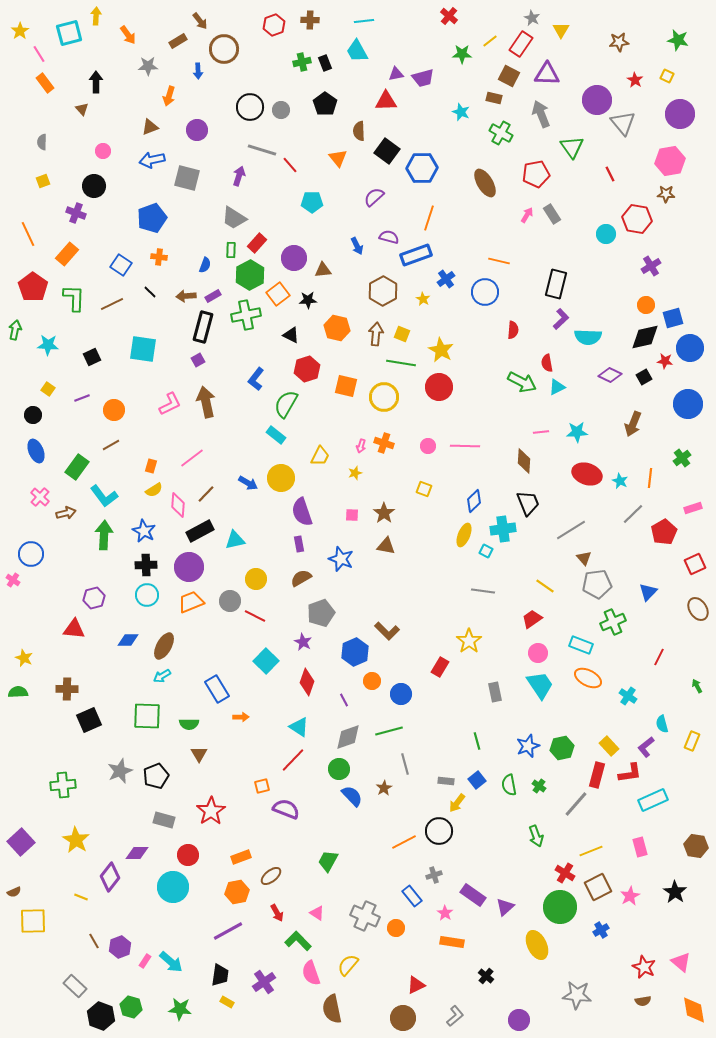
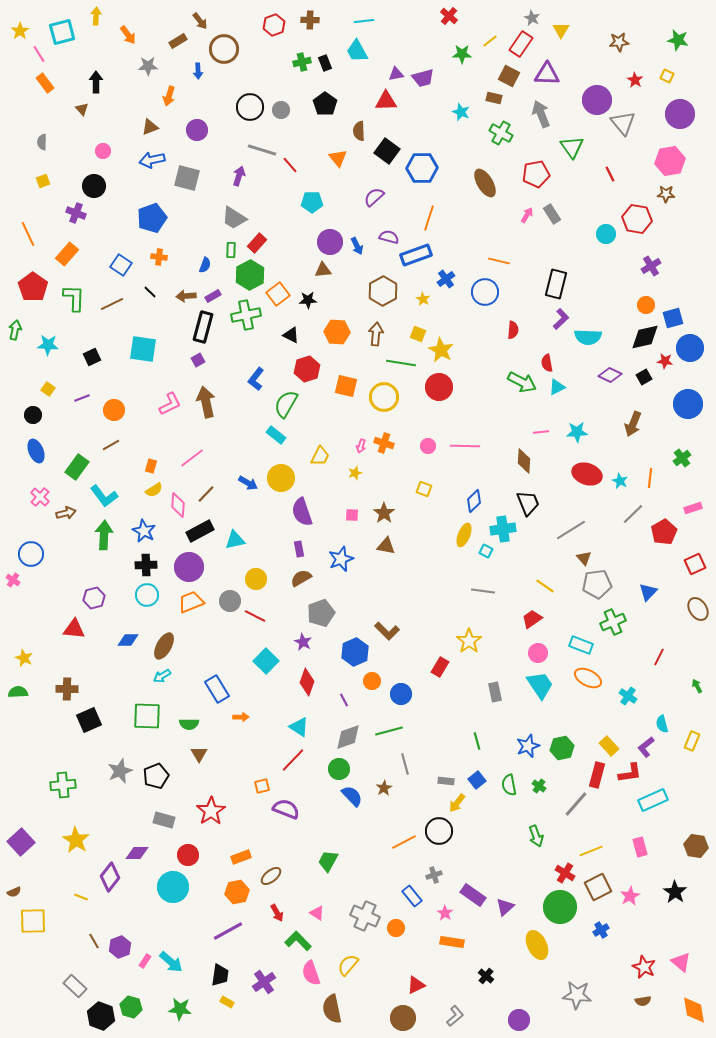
cyan square at (69, 33): moved 7 px left, 1 px up
purple circle at (294, 258): moved 36 px right, 16 px up
orange hexagon at (337, 328): moved 4 px down; rotated 10 degrees counterclockwise
yellow square at (402, 334): moved 16 px right
purple rectangle at (299, 544): moved 5 px down
blue star at (341, 559): rotated 30 degrees clockwise
